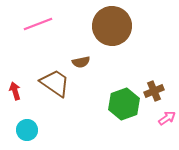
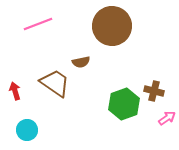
brown cross: rotated 36 degrees clockwise
